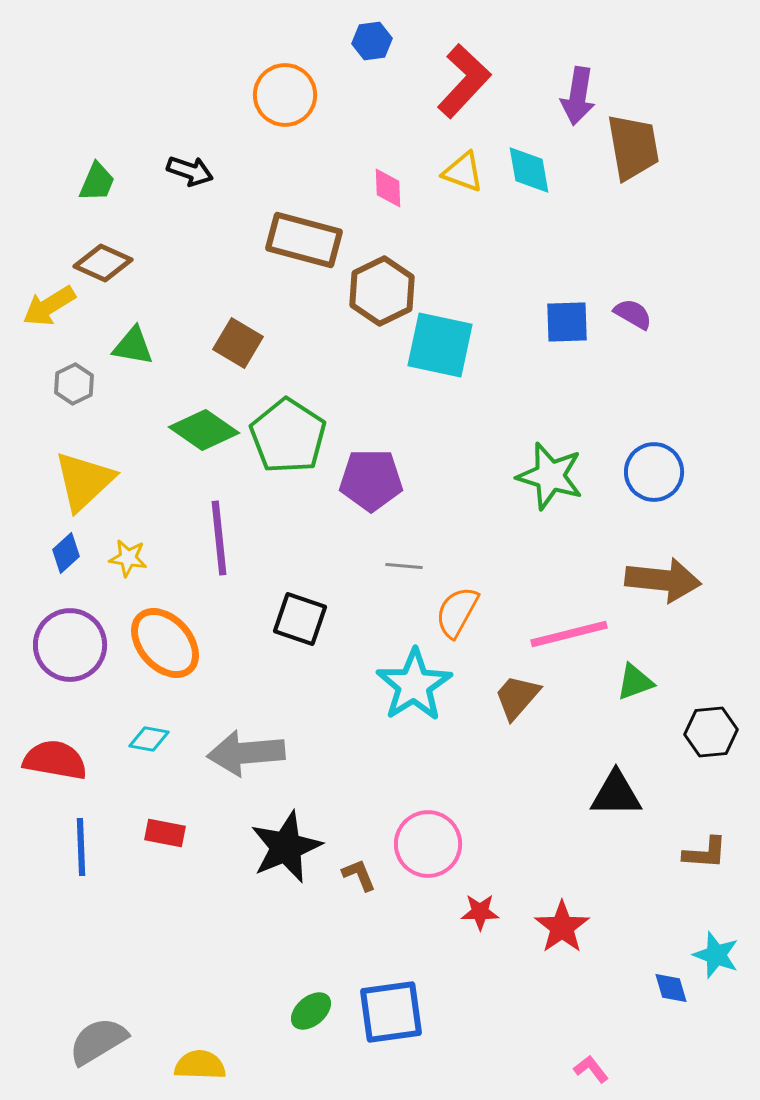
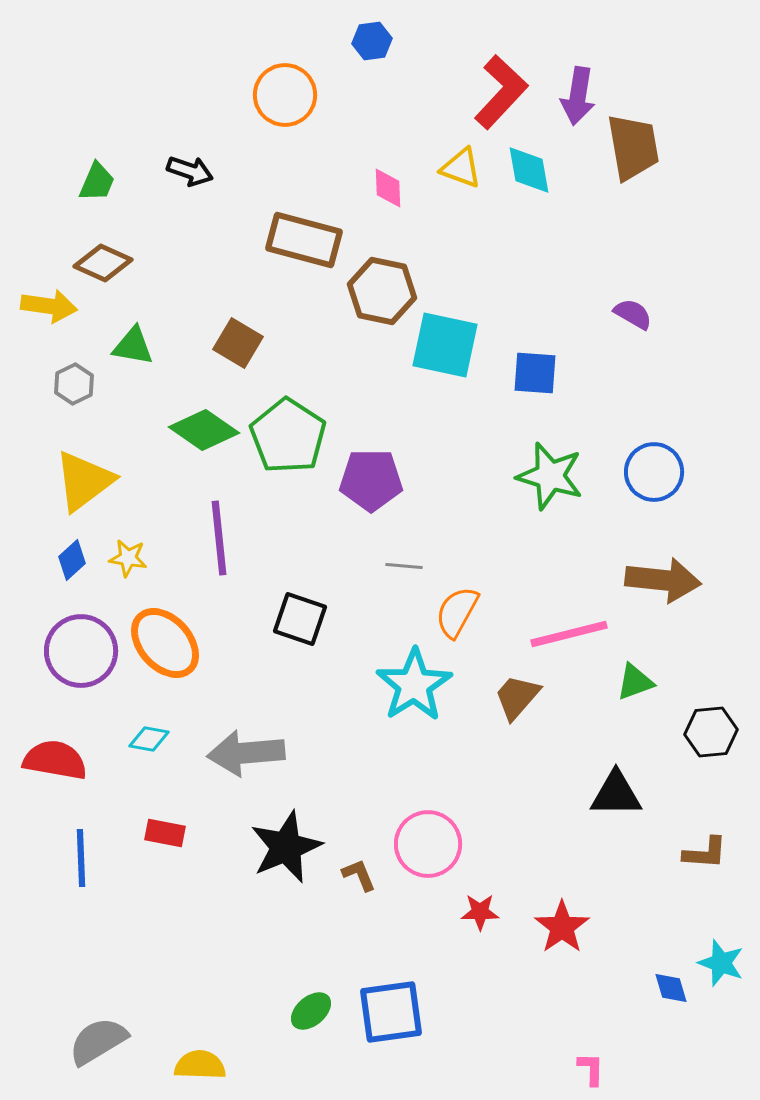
red L-shape at (464, 81): moved 37 px right, 11 px down
yellow triangle at (463, 172): moved 2 px left, 4 px up
brown hexagon at (382, 291): rotated 22 degrees counterclockwise
yellow arrow at (49, 306): rotated 140 degrees counterclockwise
blue square at (567, 322): moved 32 px left, 51 px down; rotated 6 degrees clockwise
cyan square at (440, 345): moved 5 px right
yellow triangle at (84, 481): rotated 6 degrees clockwise
blue diamond at (66, 553): moved 6 px right, 7 px down
purple circle at (70, 645): moved 11 px right, 6 px down
blue line at (81, 847): moved 11 px down
cyan star at (716, 955): moved 5 px right, 8 px down
pink L-shape at (591, 1069): rotated 39 degrees clockwise
